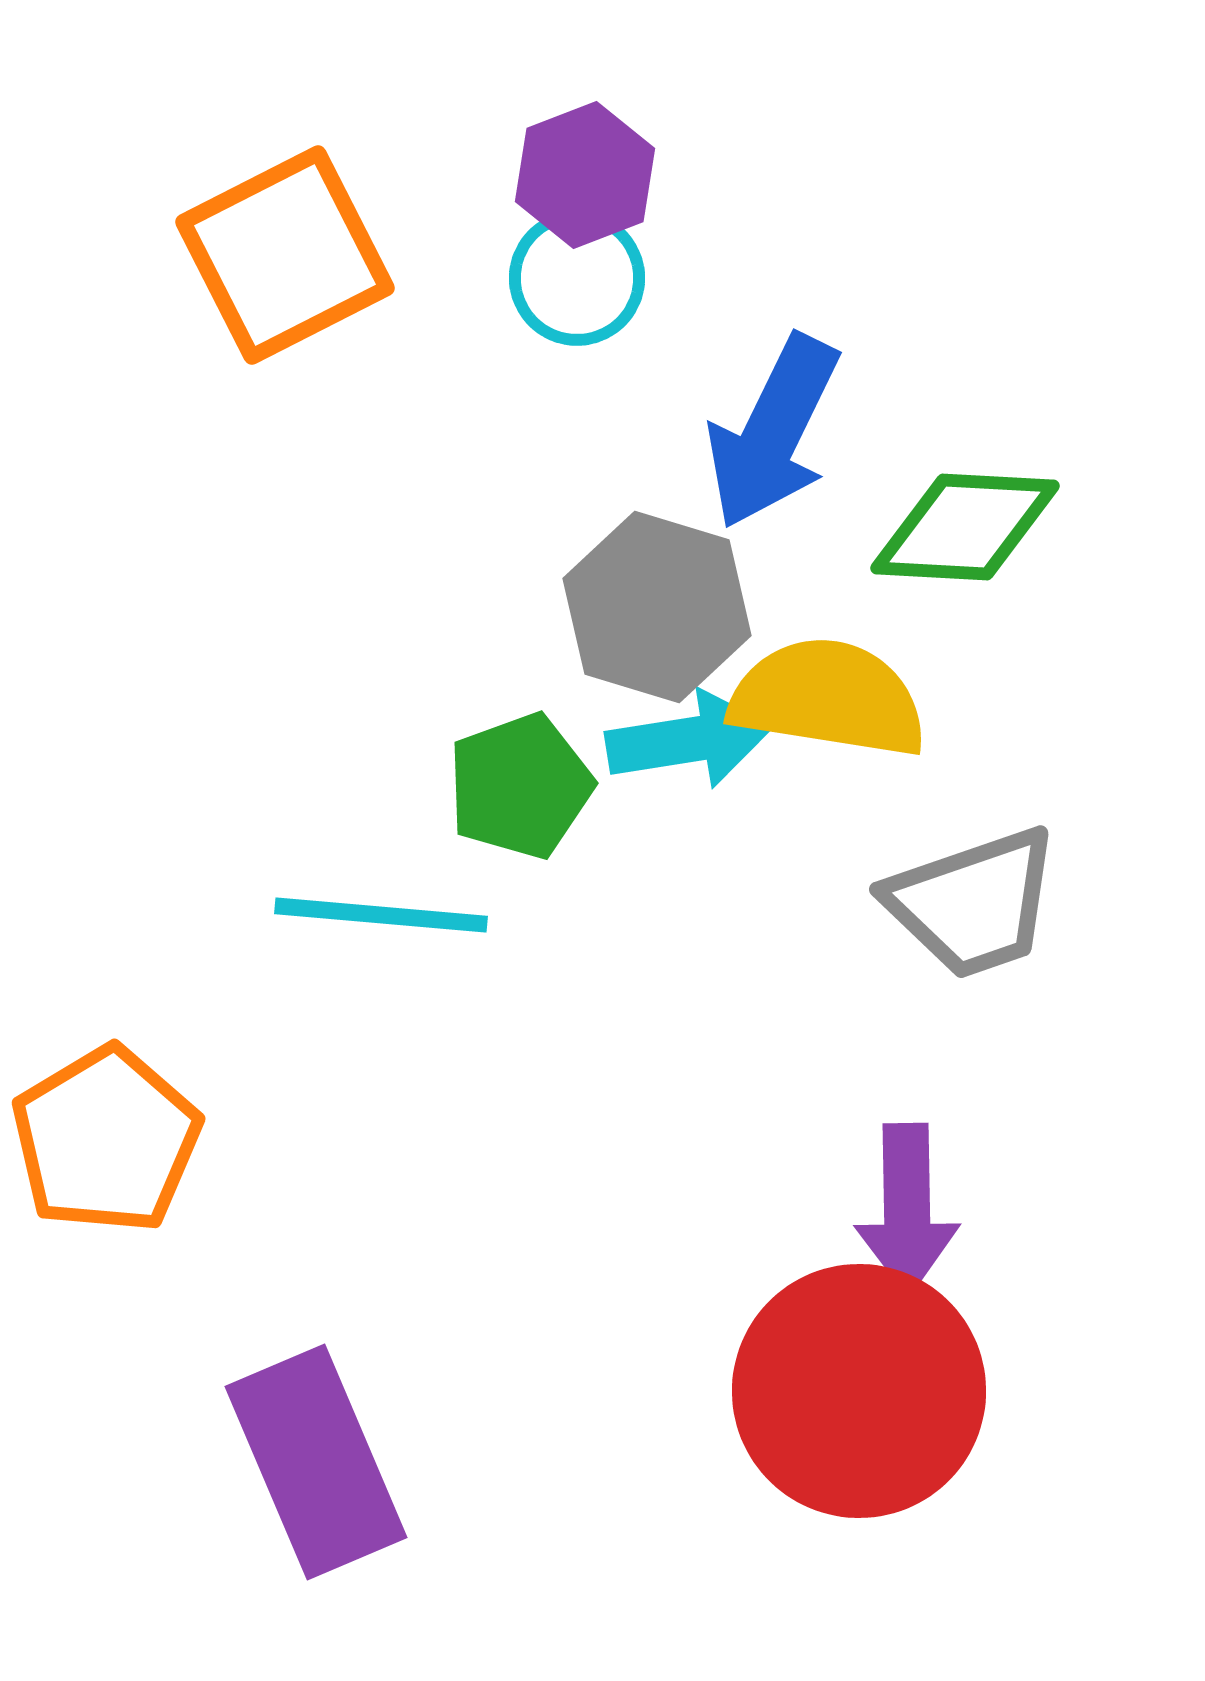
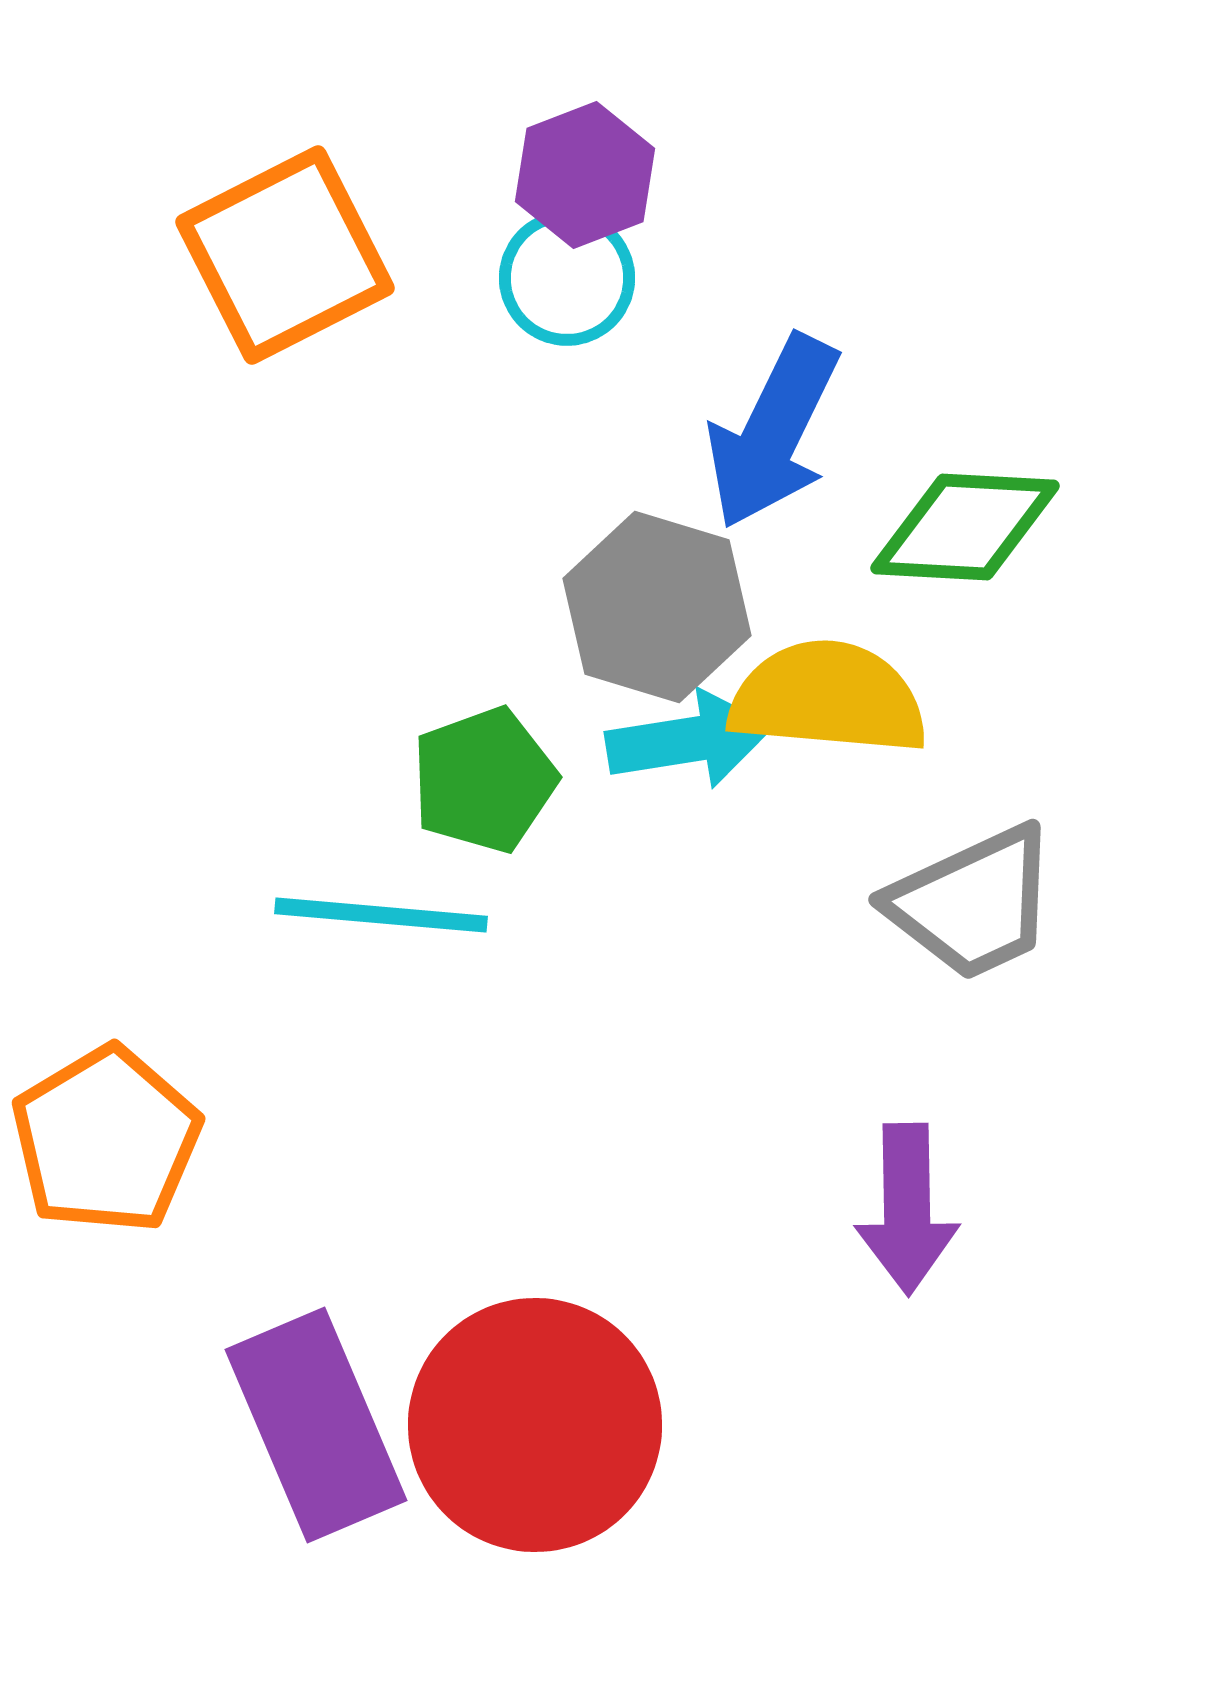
cyan circle: moved 10 px left
yellow semicircle: rotated 4 degrees counterclockwise
green pentagon: moved 36 px left, 6 px up
gray trapezoid: rotated 6 degrees counterclockwise
red circle: moved 324 px left, 34 px down
purple rectangle: moved 37 px up
